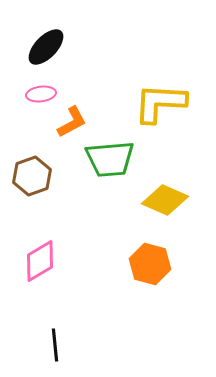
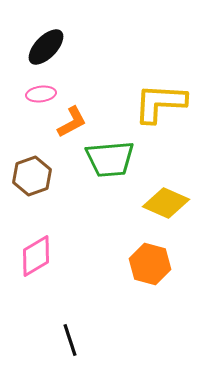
yellow diamond: moved 1 px right, 3 px down
pink diamond: moved 4 px left, 5 px up
black line: moved 15 px right, 5 px up; rotated 12 degrees counterclockwise
